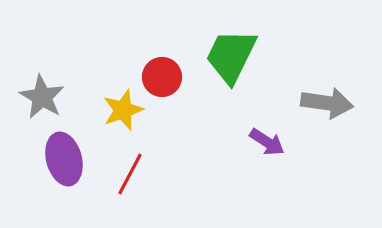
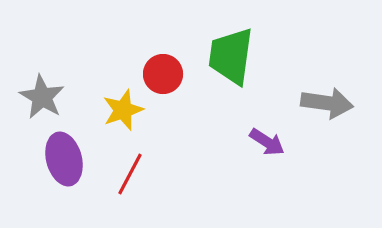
green trapezoid: rotated 18 degrees counterclockwise
red circle: moved 1 px right, 3 px up
